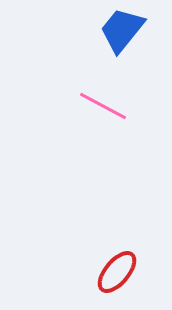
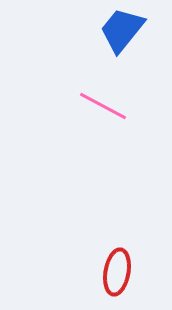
red ellipse: rotated 30 degrees counterclockwise
